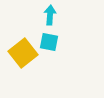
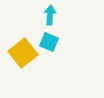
cyan square: rotated 12 degrees clockwise
